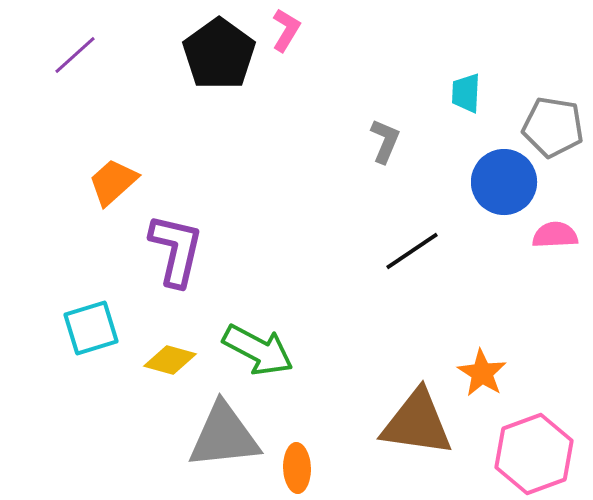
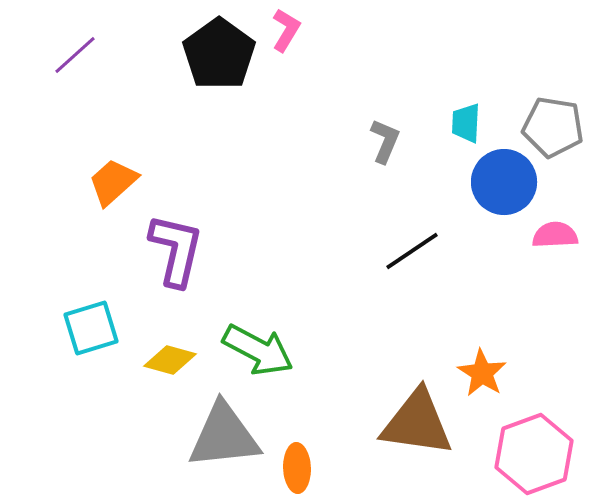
cyan trapezoid: moved 30 px down
